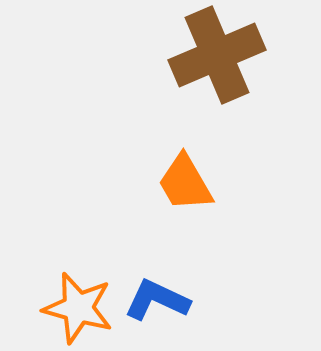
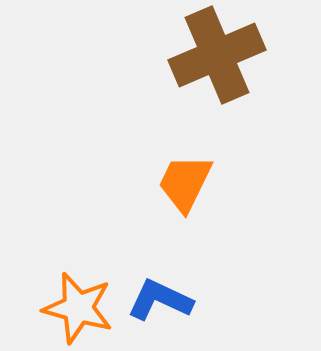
orange trapezoid: rotated 56 degrees clockwise
blue L-shape: moved 3 px right
